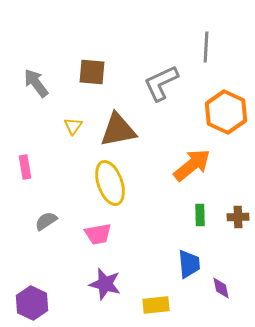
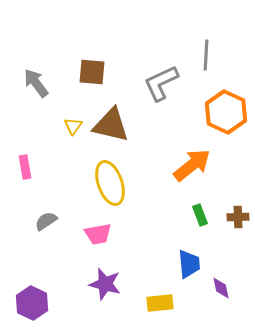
gray line: moved 8 px down
brown triangle: moved 7 px left, 5 px up; rotated 24 degrees clockwise
green rectangle: rotated 20 degrees counterclockwise
yellow rectangle: moved 4 px right, 2 px up
